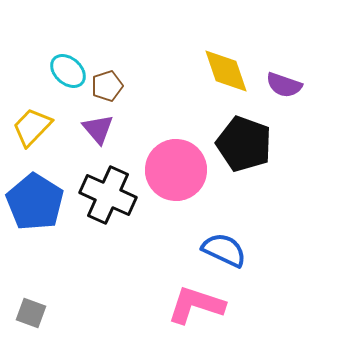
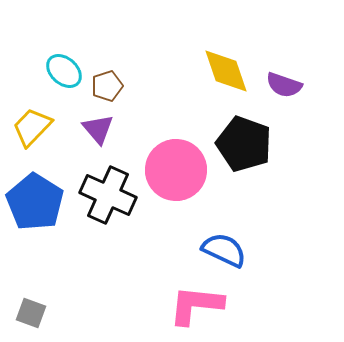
cyan ellipse: moved 4 px left
pink L-shape: rotated 12 degrees counterclockwise
